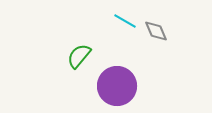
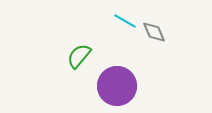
gray diamond: moved 2 px left, 1 px down
